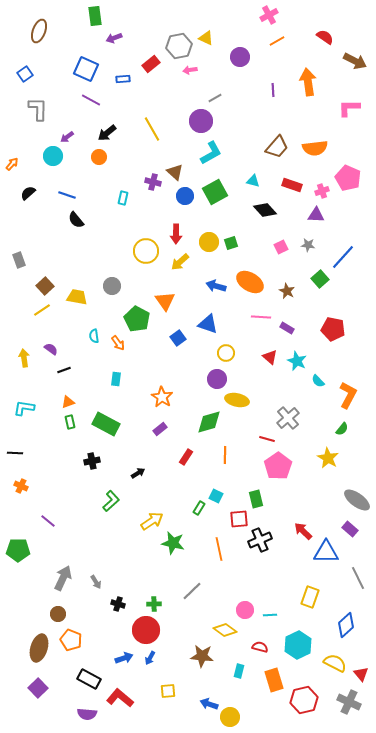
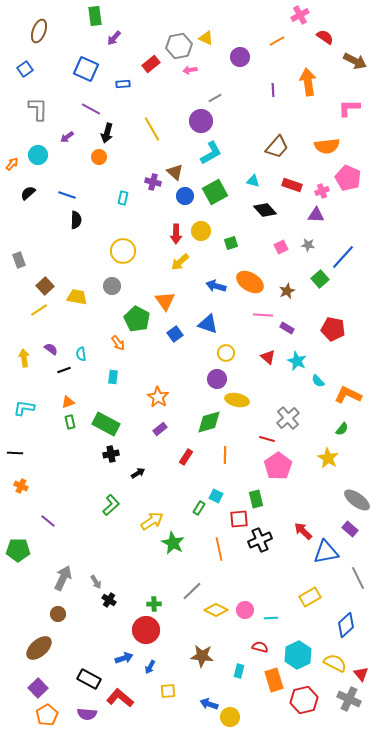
pink cross at (269, 15): moved 31 px right
purple arrow at (114, 38): rotated 28 degrees counterclockwise
blue square at (25, 74): moved 5 px up
blue rectangle at (123, 79): moved 5 px down
purple line at (91, 100): moved 9 px down
black arrow at (107, 133): rotated 36 degrees counterclockwise
orange semicircle at (315, 148): moved 12 px right, 2 px up
cyan circle at (53, 156): moved 15 px left, 1 px up
black semicircle at (76, 220): rotated 138 degrees counterclockwise
yellow circle at (209, 242): moved 8 px left, 11 px up
yellow circle at (146, 251): moved 23 px left
brown star at (287, 291): rotated 21 degrees clockwise
yellow line at (42, 310): moved 3 px left
pink line at (261, 317): moved 2 px right, 2 px up
cyan semicircle at (94, 336): moved 13 px left, 18 px down
blue square at (178, 338): moved 3 px left, 4 px up
red triangle at (270, 357): moved 2 px left
cyan rectangle at (116, 379): moved 3 px left, 2 px up
orange L-shape at (348, 395): rotated 92 degrees counterclockwise
orange star at (162, 397): moved 4 px left
black cross at (92, 461): moved 19 px right, 7 px up
green L-shape at (111, 501): moved 4 px down
green star at (173, 543): rotated 15 degrees clockwise
blue triangle at (326, 552): rotated 12 degrees counterclockwise
yellow rectangle at (310, 597): rotated 40 degrees clockwise
black cross at (118, 604): moved 9 px left, 4 px up; rotated 16 degrees clockwise
cyan line at (270, 615): moved 1 px right, 3 px down
yellow diamond at (225, 630): moved 9 px left, 20 px up; rotated 10 degrees counterclockwise
orange pentagon at (71, 640): moved 24 px left, 75 px down; rotated 20 degrees clockwise
cyan hexagon at (298, 645): moved 10 px down
brown ellipse at (39, 648): rotated 32 degrees clockwise
blue arrow at (150, 658): moved 9 px down
gray cross at (349, 702): moved 3 px up
